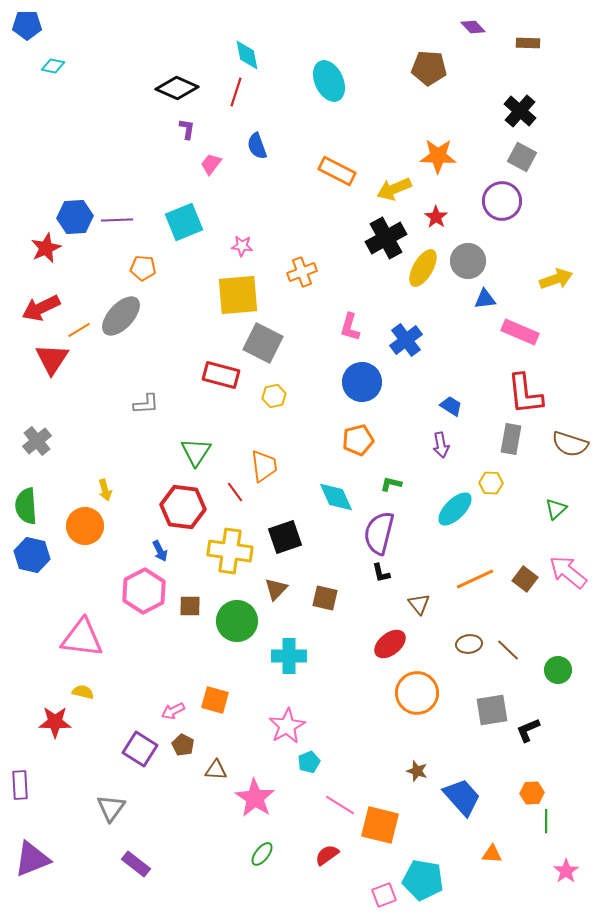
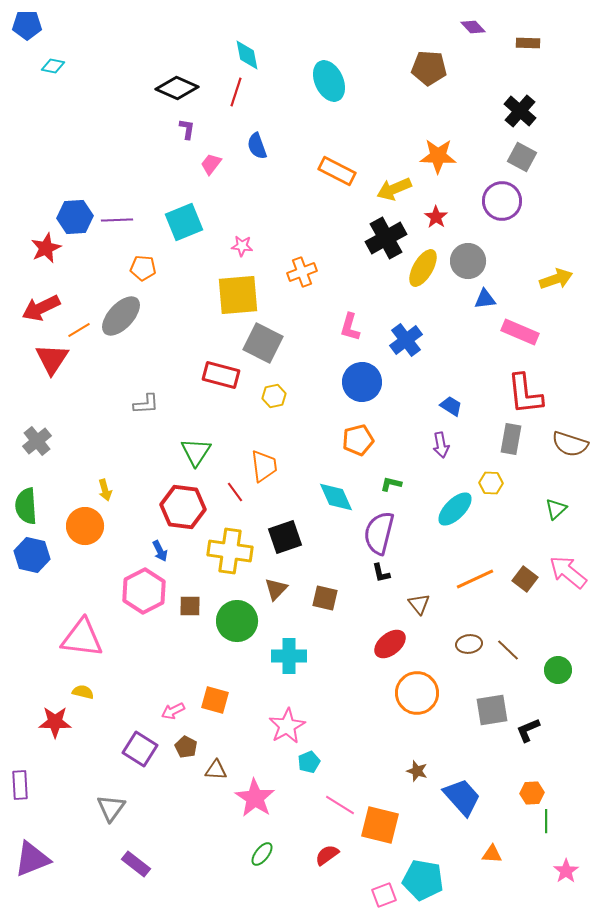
brown pentagon at (183, 745): moved 3 px right, 2 px down
